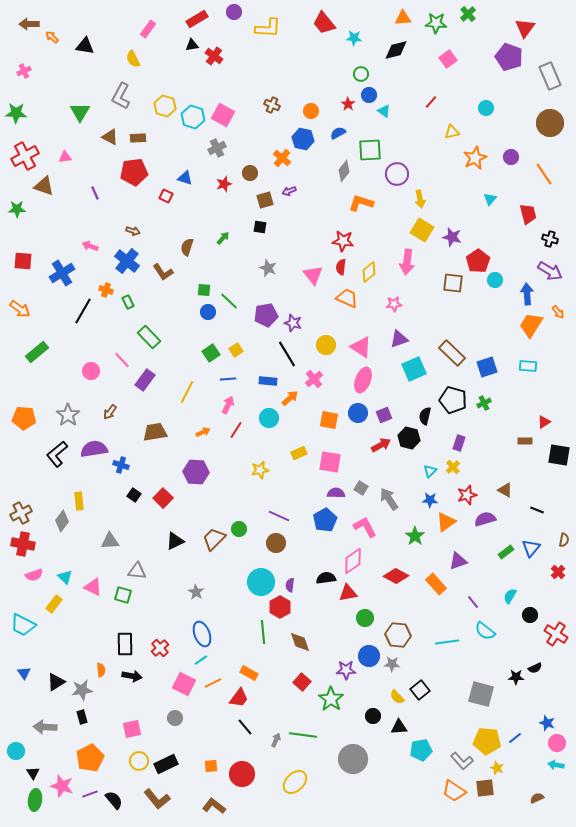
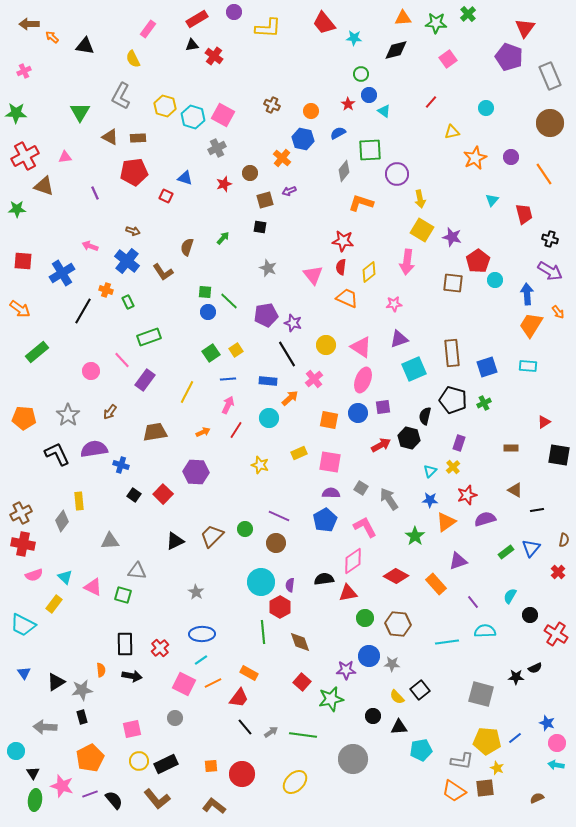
cyan triangle at (490, 199): moved 2 px right, 1 px down
red trapezoid at (528, 214): moved 4 px left
green square at (204, 290): moved 1 px right, 2 px down
green rectangle at (149, 337): rotated 65 degrees counterclockwise
brown rectangle at (452, 353): rotated 40 degrees clockwise
purple square at (384, 415): moved 1 px left, 8 px up; rotated 14 degrees clockwise
brown rectangle at (525, 441): moved 14 px left, 7 px down
black L-shape at (57, 454): rotated 104 degrees clockwise
yellow star at (260, 470): moved 5 px up; rotated 30 degrees clockwise
brown triangle at (505, 490): moved 10 px right
purple semicircle at (336, 493): moved 5 px left
red square at (163, 498): moved 4 px up
black line at (537, 510): rotated 32 degrees counterclockwise
green circle at (239, 529): moved 6 px right
brown trapezoid at (214, 539): moved 2 px left, 3 px up
black semicircle at (326, 578): moved 2 px left, 1 px down
cyan semicircle at (485, 631): rotated 140 degrees clockwise
blue ellipse at (202, 634): rotated 70 degrees counterclockwise
brown hexagon at (398, 635): moved 11 px up
green star at (331, 699): rotated 25 degrees clockwise
gray arrow at (276, 740): moved 5 px left, 8 px up; rotated 32 degrees clockwise
gray L-shape at (462, 761): rotated 40 degrees counterclockwise
